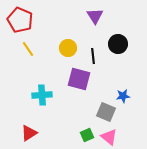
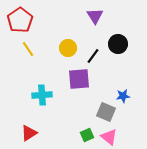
red pentagon: rotated 15 degrees clockwise
black line: rotated 42 degrees clockwise
purple square: rotated 20 degrees counterclockwise
